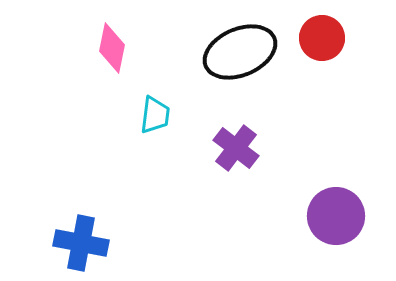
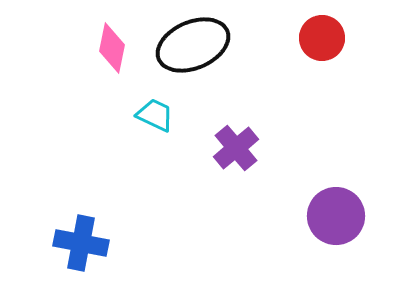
black ellipse: moved 47 px left, 7 px up
cyan trapezoid: rotated 72 degrees counterclockwise
purple cross: rotated 12 degrees clockwise
